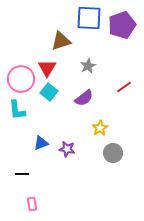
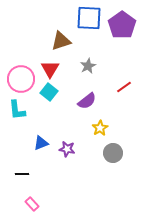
purple pentagon: rotated 16 degrees counterclockwise
red triangle: moved 3 px right, 1 px down
purple semicircle: moved 3 px right, 3 px down
pink rectangle: rotated 32 degrees counterclockwise
